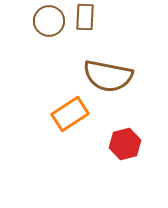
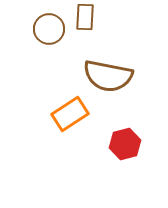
brown circle: moved 8 px down
